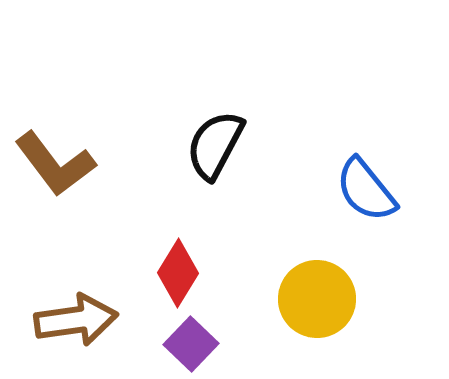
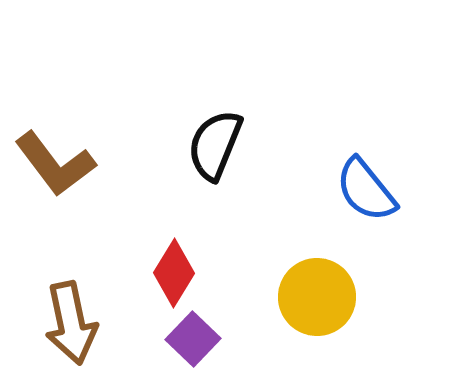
black semicircle: rotated 6 degrees counterclockwise
red diamond: moved 4 px left
yellow circle: moved 2 px up
brown arrow: moved 5 px left, 3 px down; rotated 86 degrees clockwise
purple square: moved 2 px right, 5 px up
